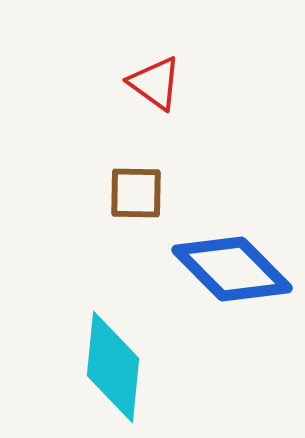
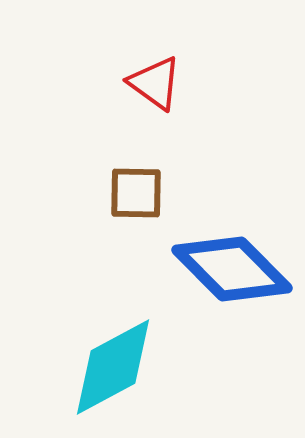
cyan diamond: rotated 56 degrees clockwise
